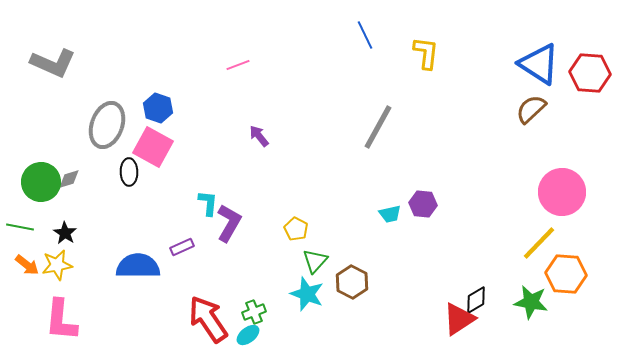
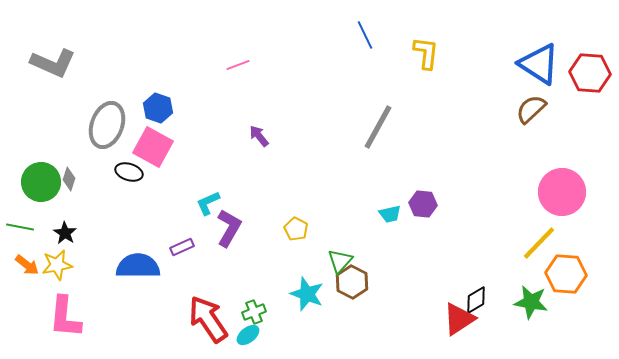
black ellipse: rotated 72 degrees counterclockwise
gray diamond: rotated 55 degrees counterclockwise
cyan L-shape: rotated 120 degrees counterclockwise
purple L-shape: moved 5 px down
green triangle: moved 25 px right
pink L-shape: moved 4 px right, 3 px up
